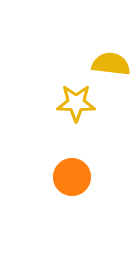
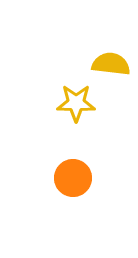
orange circle: moved 1 px right, 1 px down
